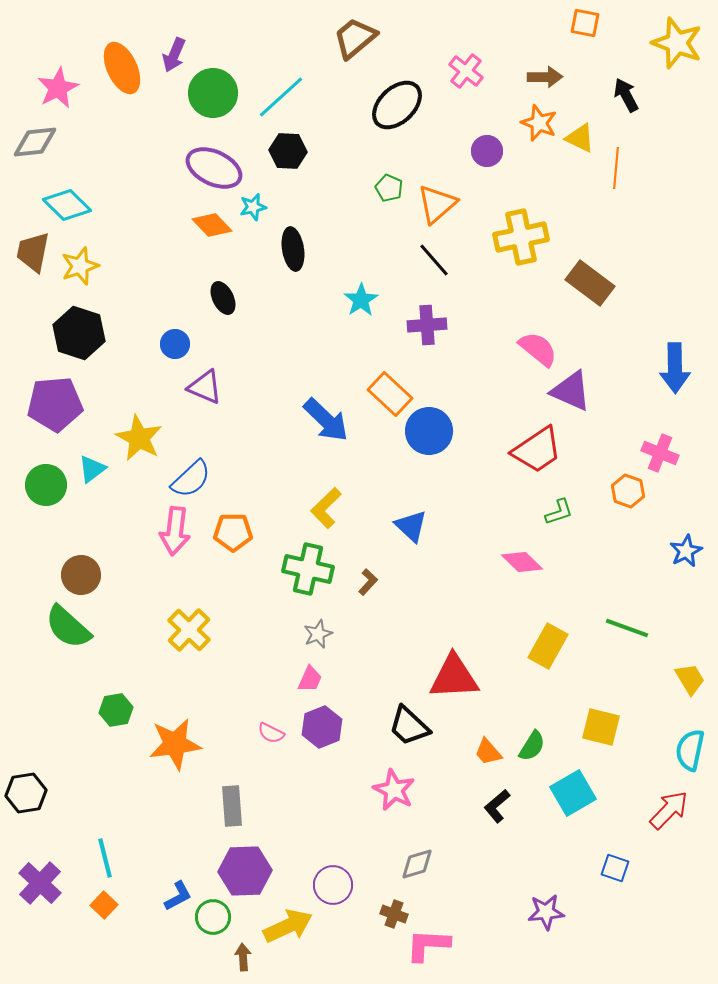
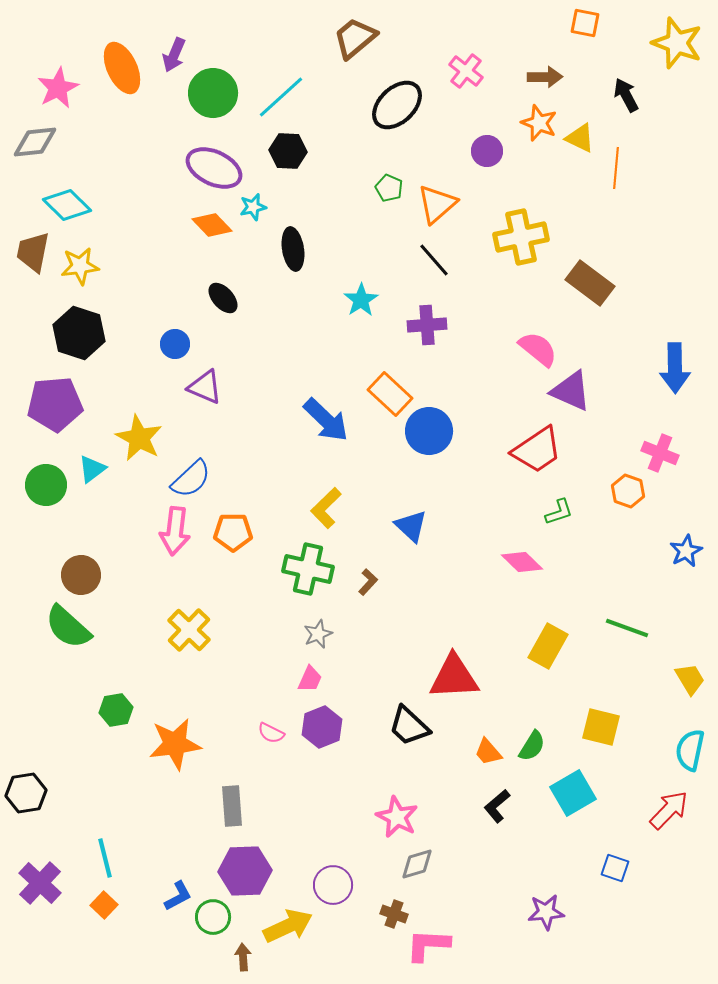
yellow star at (80, 266): rotated 12 degrees clockwise
black ellipse at (223, 298): rotated 16 degrees counterclockwise
pink star at (394, 790): moved 3 px right, 27 px down
